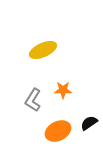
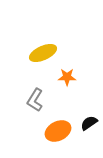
yellow ellipse: moved 3 px down
orange star: moved 4 px right, 13 px up
gray L-shape: moved 2 px right
